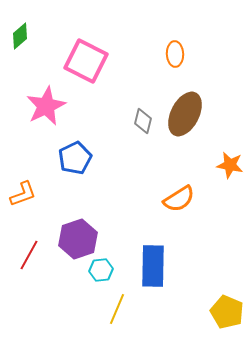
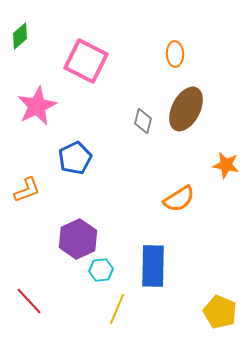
pink star: moved 9 px left
brown ellipse: moved 1 px right, 5 px up
orange star: moved 4 px left
orange L-shape: moved 4 px right, 4 px up
purple hexagon: rotated 6 degrees counterclockwise
red line: moved 46 px down; rotated 72 degrees counterclockwise
yellow pentagon: moved 7 px left
